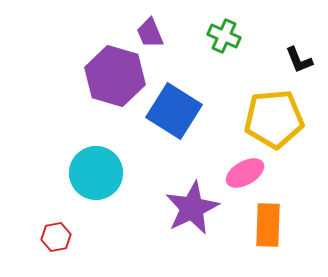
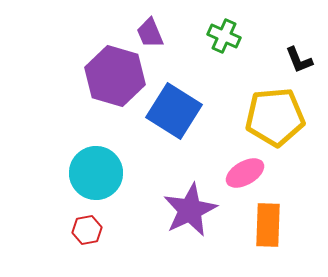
yellow pentagon: moved 1 px right, 2 px up
purple star: moved 2 px left, 2 px down
red hexagon: moved 31 px right, 7 px up
